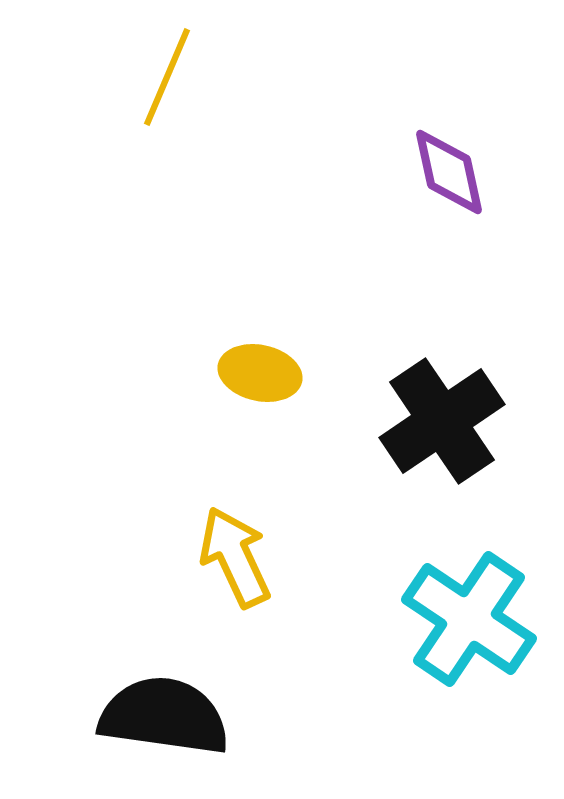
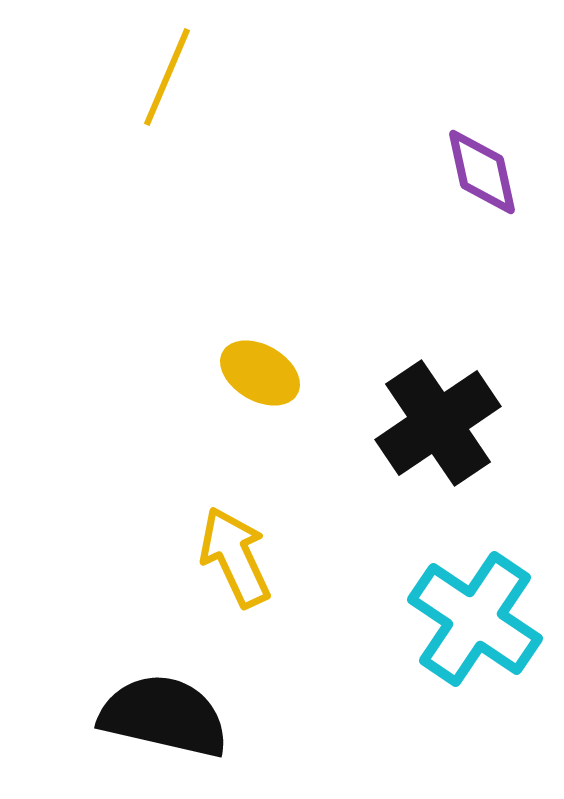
purple diamond: moved 33 px right
yellow ellipse: rotated 18 degrees clockwise
black cross: moved 4 px left, 2 px down
cyan cross: moved 6 px right
black semicircle: rotated 5 degrees clockwise
